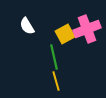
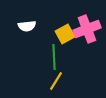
white semicircle: rotated 66 degrees counterclockwise
green line: rotated 10 degrees clockwise
yellow line: rotated 48 degrees clockwise
